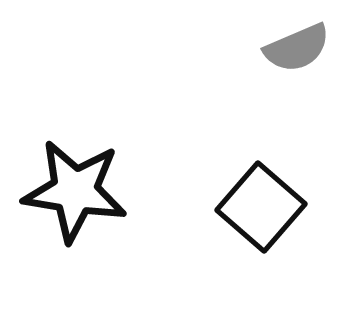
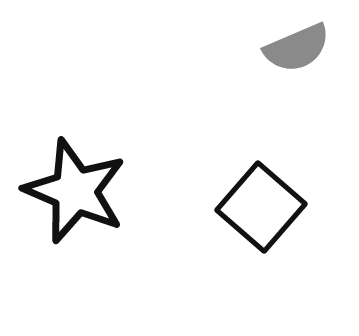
black star: rotated 14 degrees clockwise
